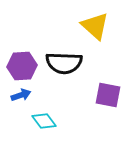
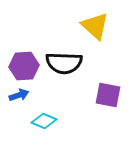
purple hexagon: moved 2 px right
blue arrow: moved 2 px left
cyan diamond: rotated 30 degrees counterclockwise
